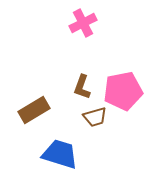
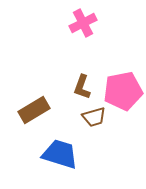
brown trapezoid: moved 1 px left
